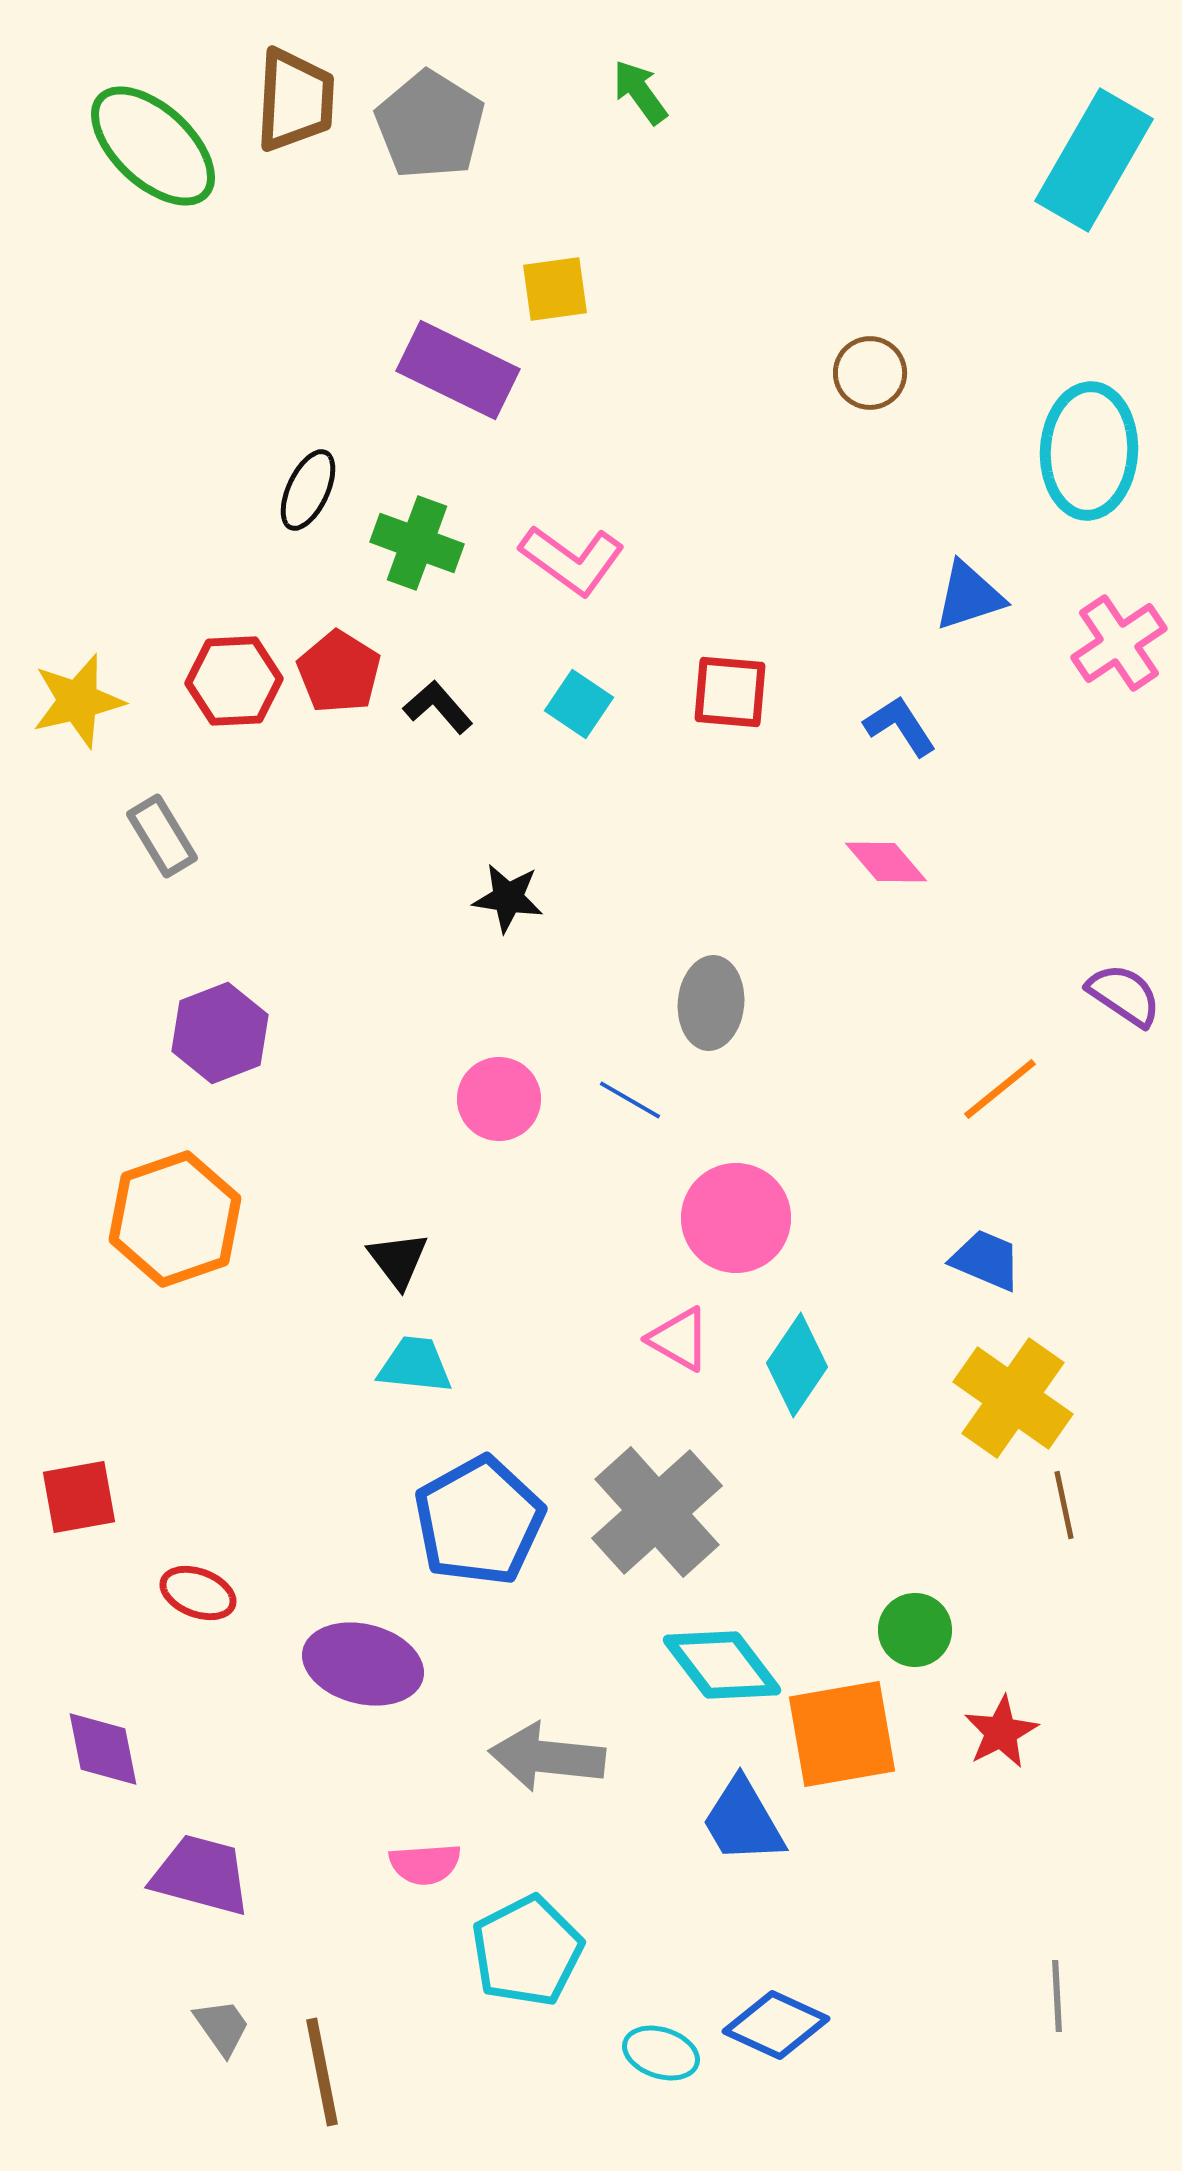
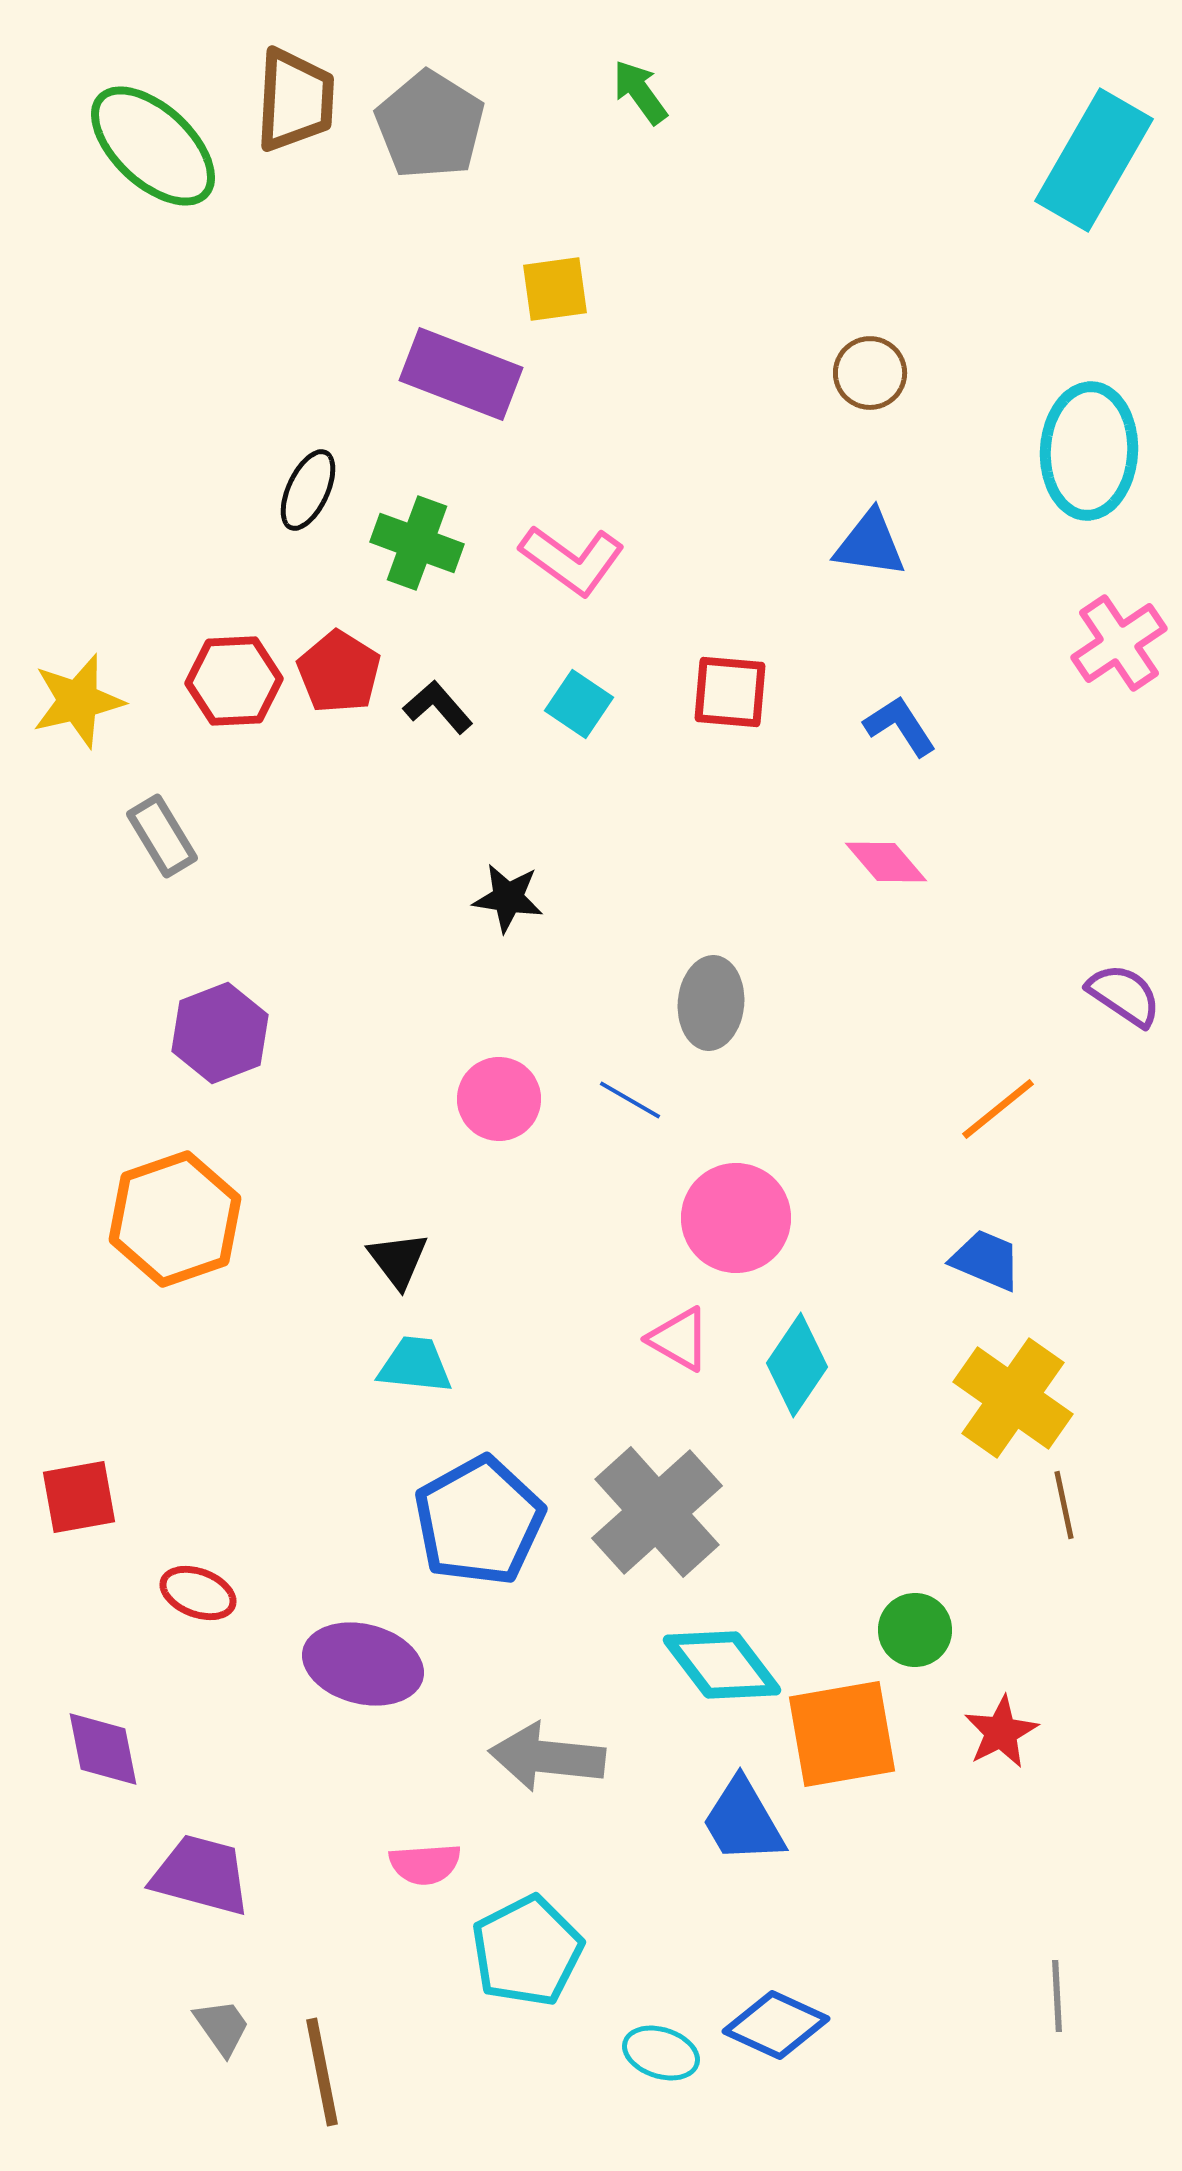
purple rectangle at (458, 370): moved 3 px right, 4 px down; rotated 5 degrees counterclockwise
blue triangle at (969, 596): moved 99 px left, 52 px up; rotated 26 degrees clockwise
orange line at (1000, 1089): moved 2 px left, 20 px down
